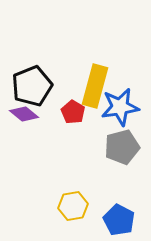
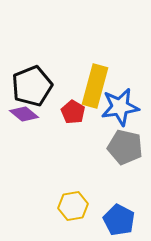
gray pentagon: moved 3 px right; rotated 28 degrees clockwise
